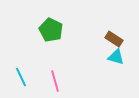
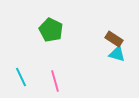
cyan triangle: moved 1 px right, 3 px up
